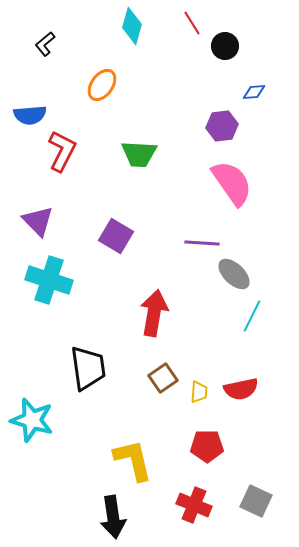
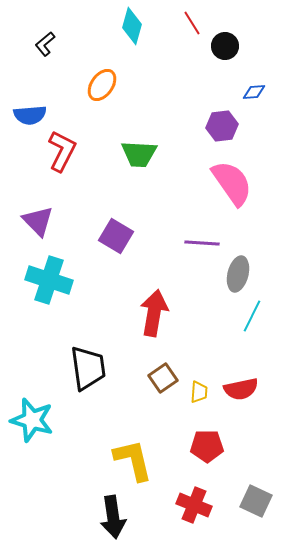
gray ellipse: moved 4 px right; rotated 60 degrees clockwise
